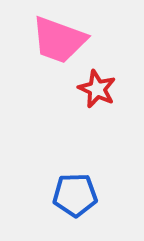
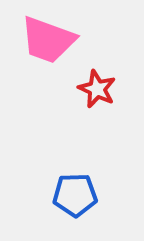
pink trapezoid: moved 11 px left
